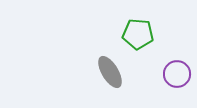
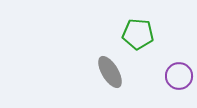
purple circle: moved 2 px right, 2 px down
